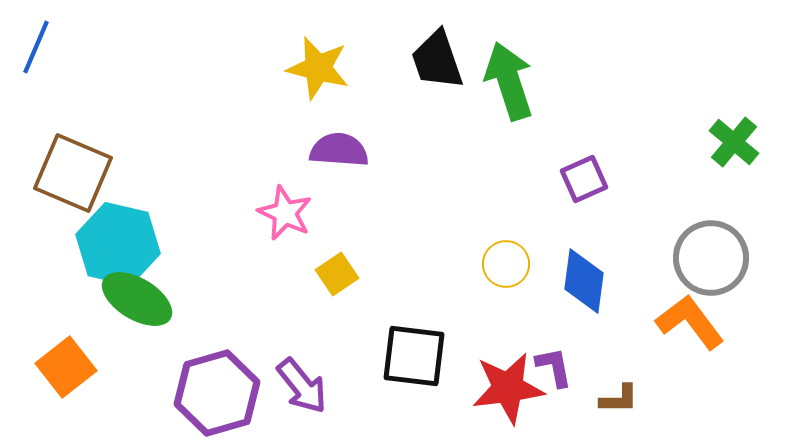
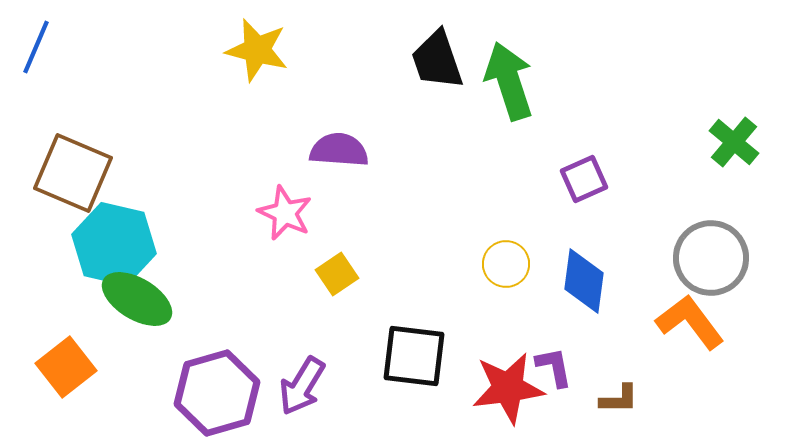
yellow star: moved 61 px left, 18 px up
cyan hexagon: moved 4 px left
purple arrow: rotated 70 degrees clockwise
